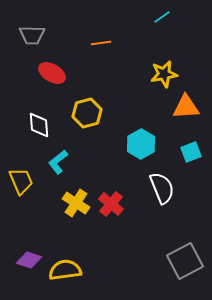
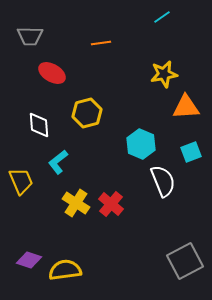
gray trapezoid: moved 2 px left, 1 px down
cyan hexagon: rotated 8 degrees counterclockwise
white semicircle: moved 1 px right, 7 px up
